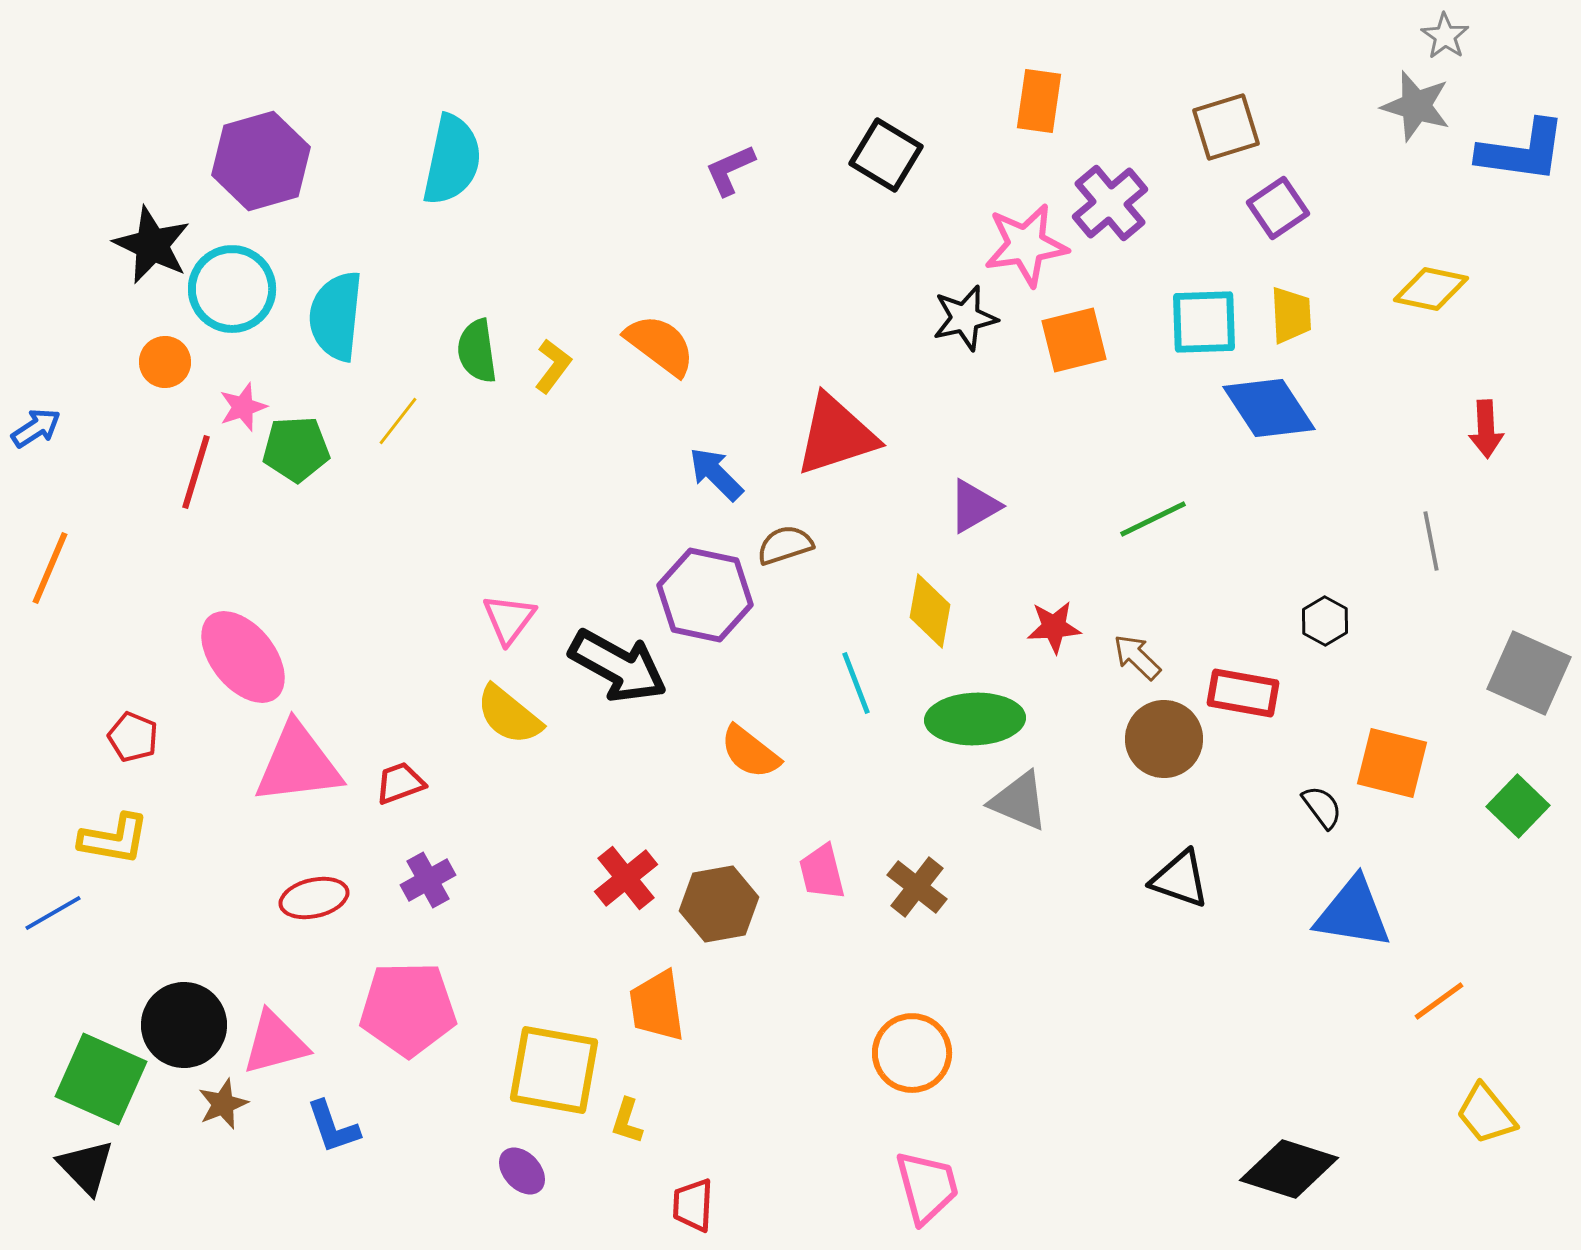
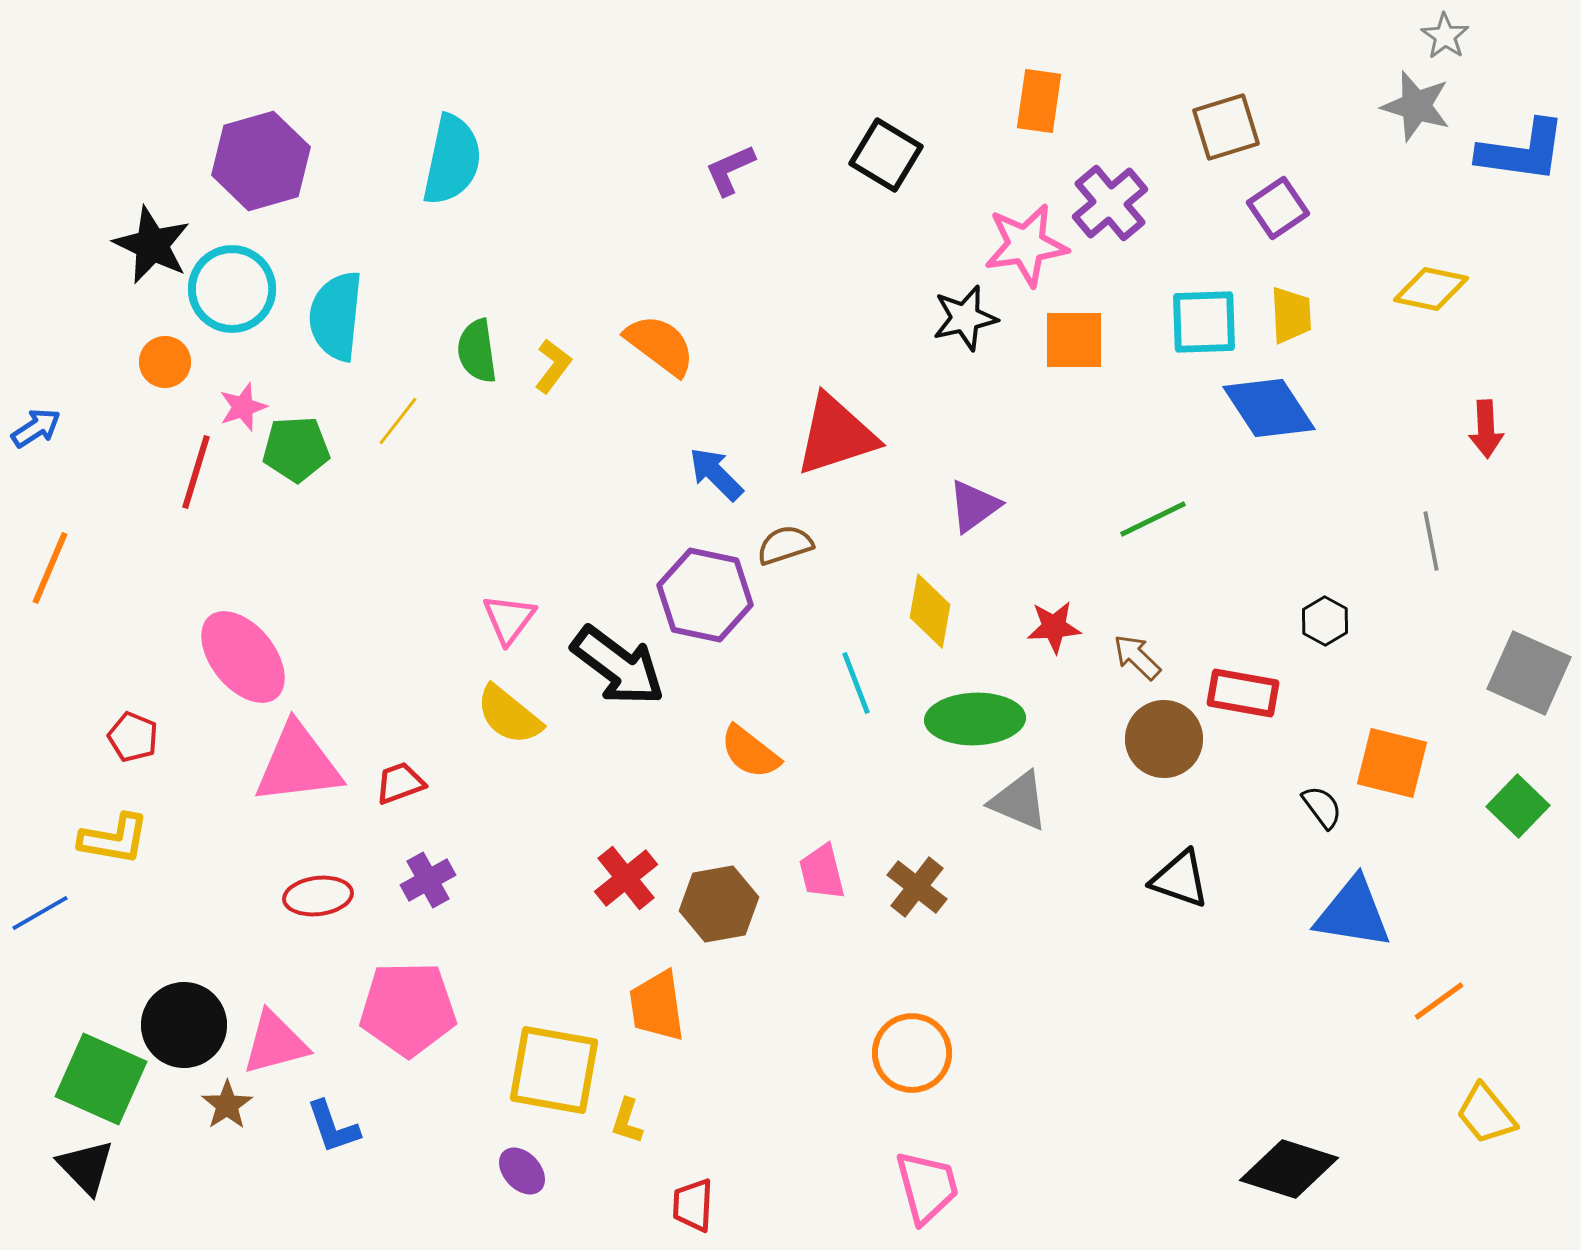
orange square at (1074, 340): rotated 14 degrees clockwise
purple triangle at (974, 506): rotated 6 degrees counterclockwise
black arrow at (618, 666): rotated 8 degrees clockwise
red ellipse at (314, 898): moved 4 px right, 2 px up; rotated 6 degrees clockwise
blue line at (53, 913): moved 13 px left
brown star at (223, 1104): moved 4 px right, 1 px down; rotated 12 degrees counterclockwise
